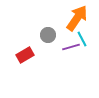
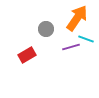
gray circle: moved 2 px left, 6 px up
cyan line: moved 4 px right; rotated 42 degrees counterclockwise
red rectangle: moved 2 px right
